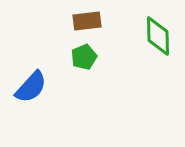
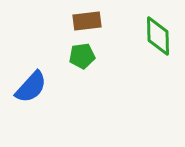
green pentagon: moved 2 px left, 1 px up; rotated 15 degrees clockwise
